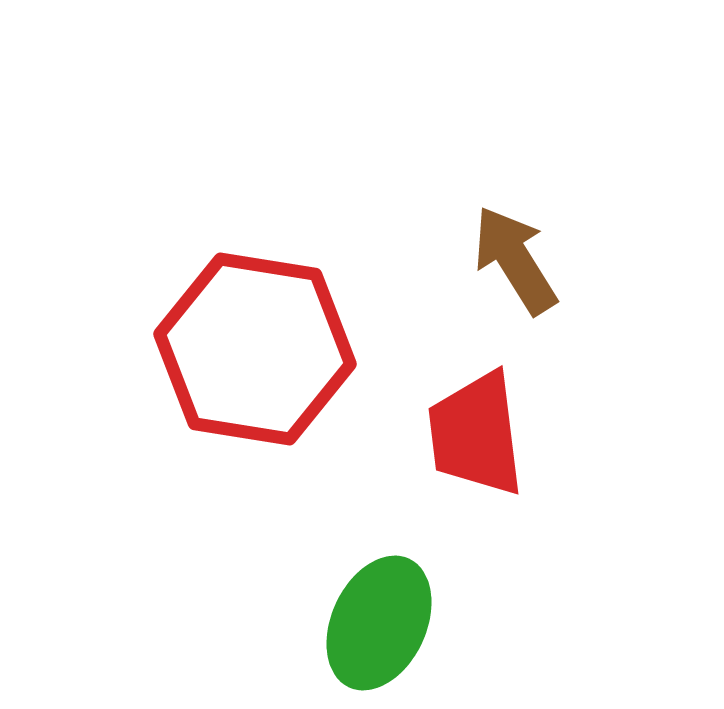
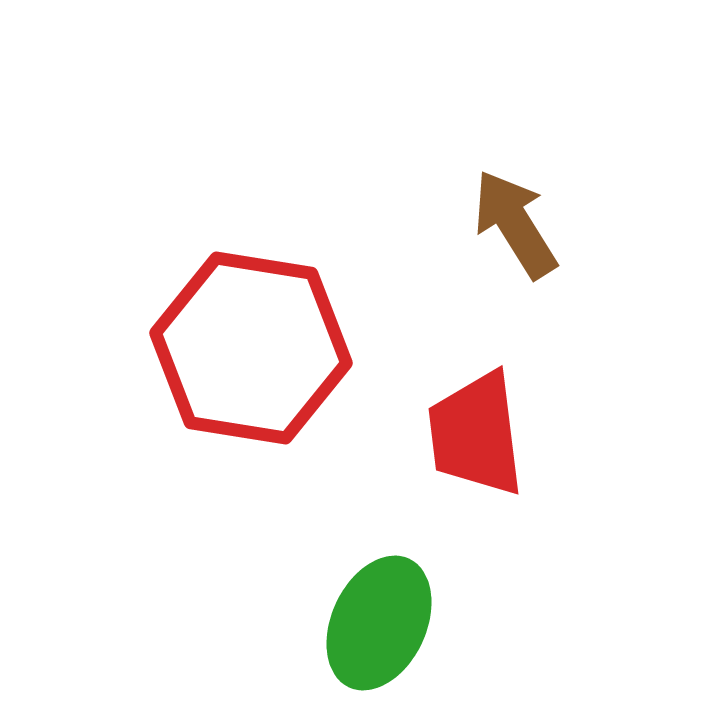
brown arrow: moved 36 px up
red hexagon: moved 4 px left, 1 px up
